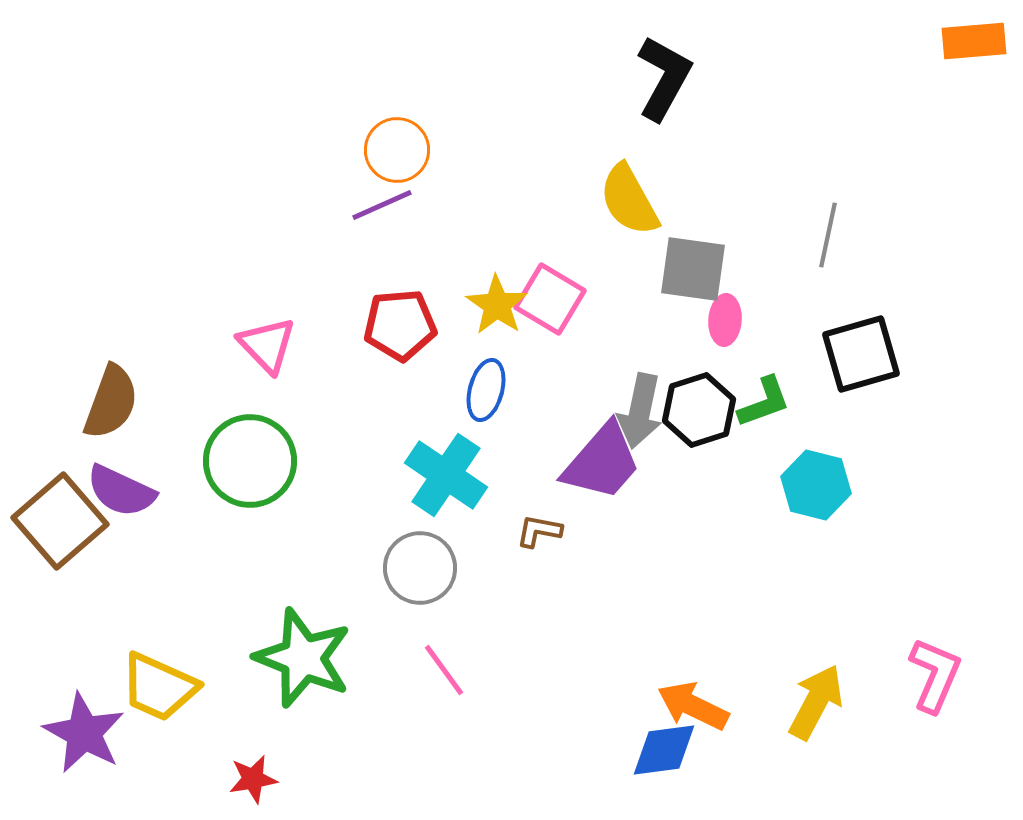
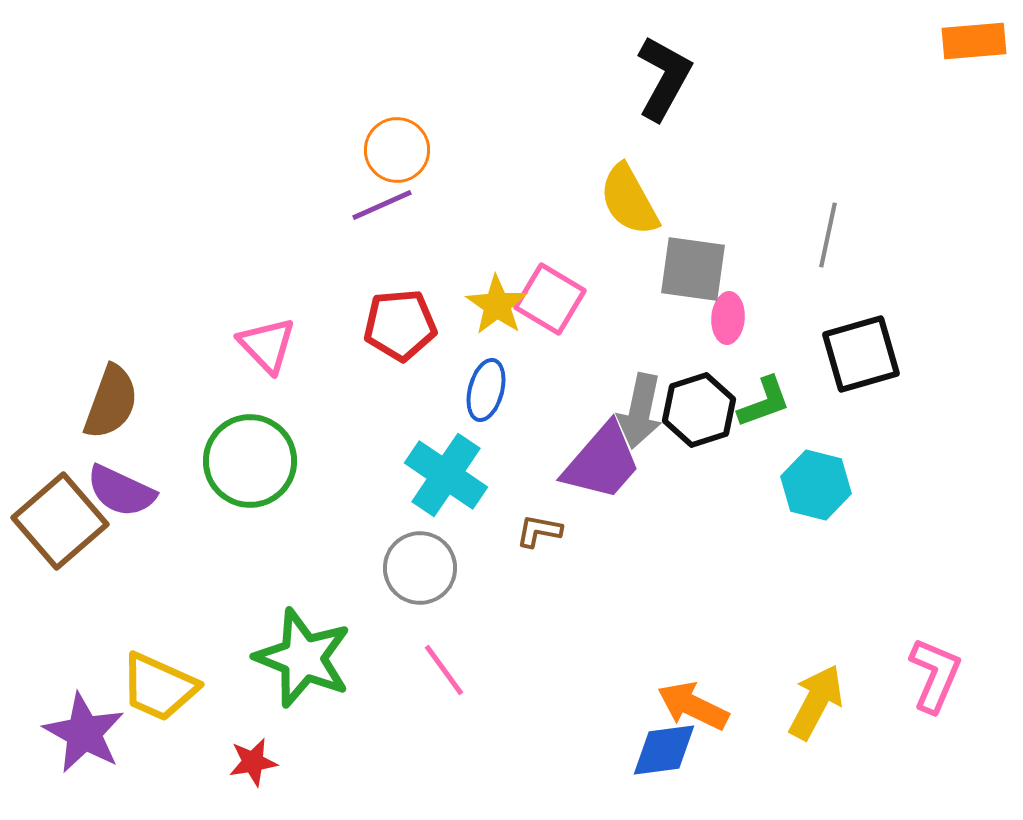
pink ellipse: moved 3 px right, 2 px up
red star: moved 17 px up
